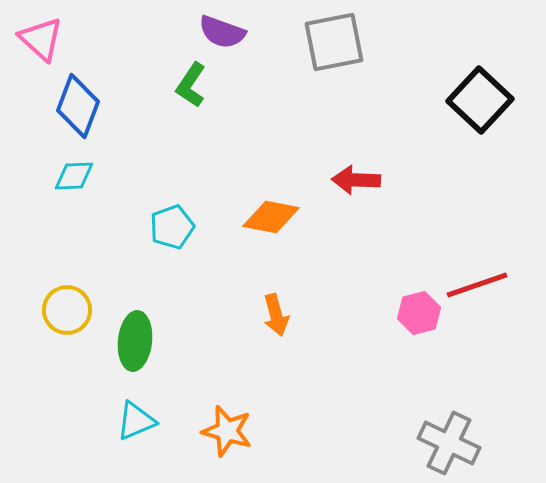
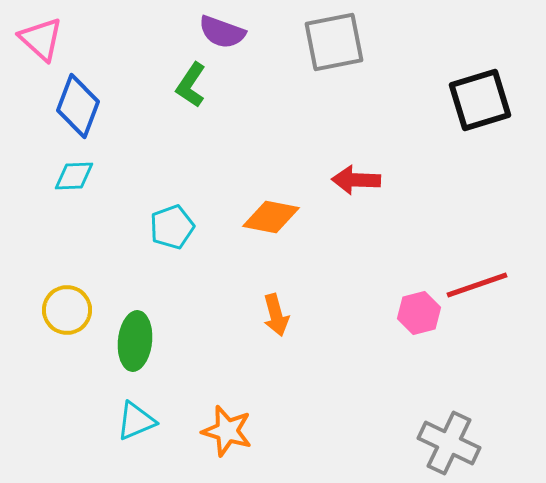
black square: rotated 30 degrees clockwise
